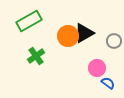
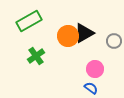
pink circle: moved 2 px left, 1 px down
blue semicircle: moved 17 px left, 5 px down
